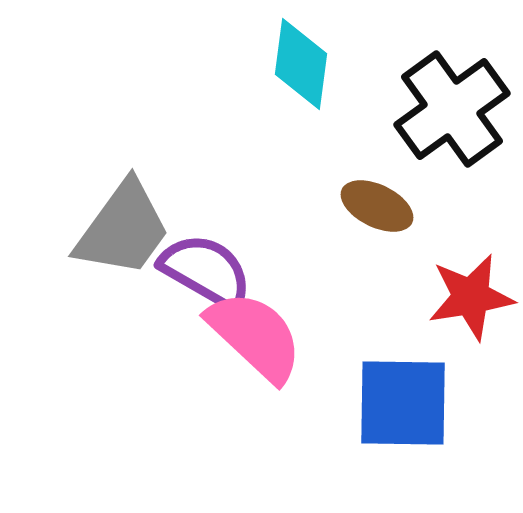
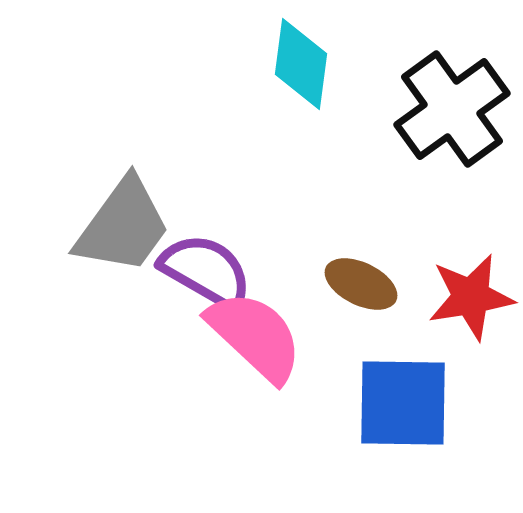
brown ellipse: moved 16 px left, 78 px down
gray trapezoid: moved 3 px up
